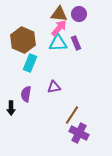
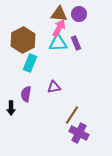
pink arrow: rotated 12 degrees counterclockwise
brown hexagon: rotated 10 degrees clockwise
